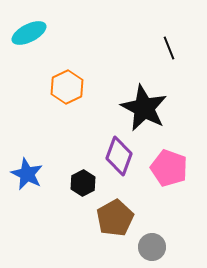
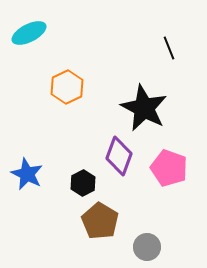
brown pentagon: moved 15 px left, 3 px down; rotated 12 degrees counterclockwise
gray circle: moved 5 px left
